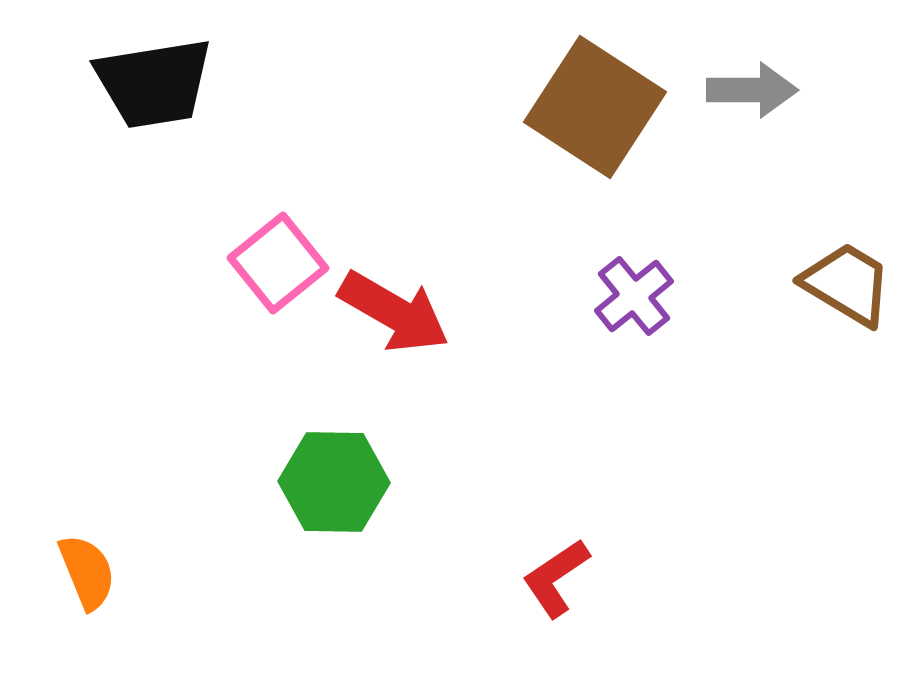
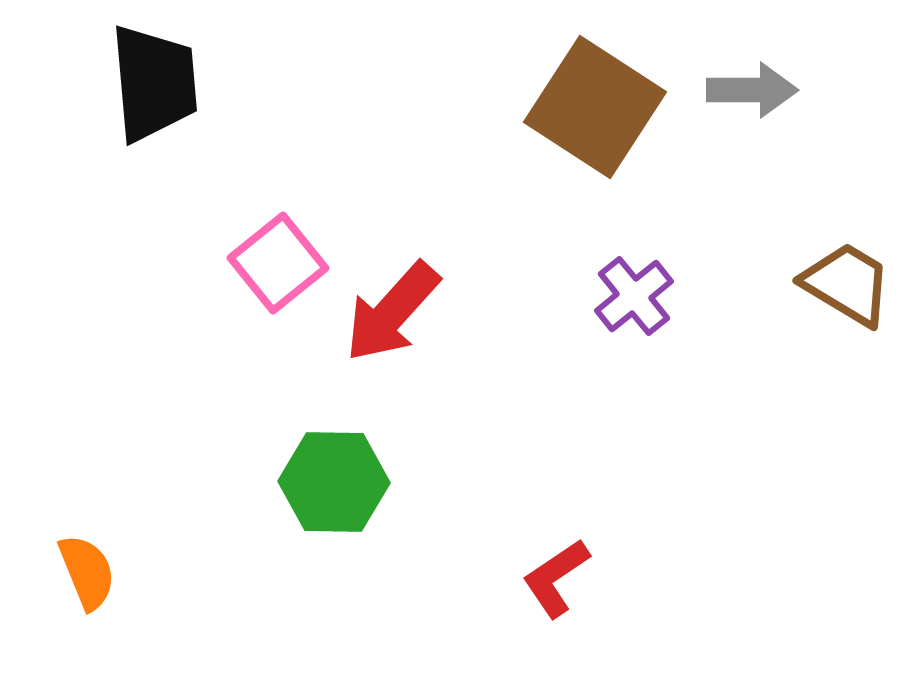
black trapezoid: rotated 86 degrees counterclockwise
red arrow: moved 2 px left; rotated 102 degrees clockwise
